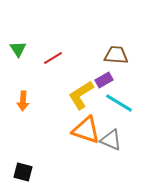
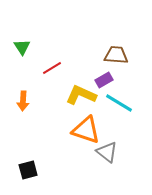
green triangle: moved 4 px right, 2 px up
red line: moved 1 px left, 10 px down
yellow L-shape: rotated 56 degrees clockwise
gray triangle: moved 4 px left, 12 px down; rotated 15 degrees clockwise
black square: moved 5 px right, 2 px up; rotated 30 degrees counterclockwise
